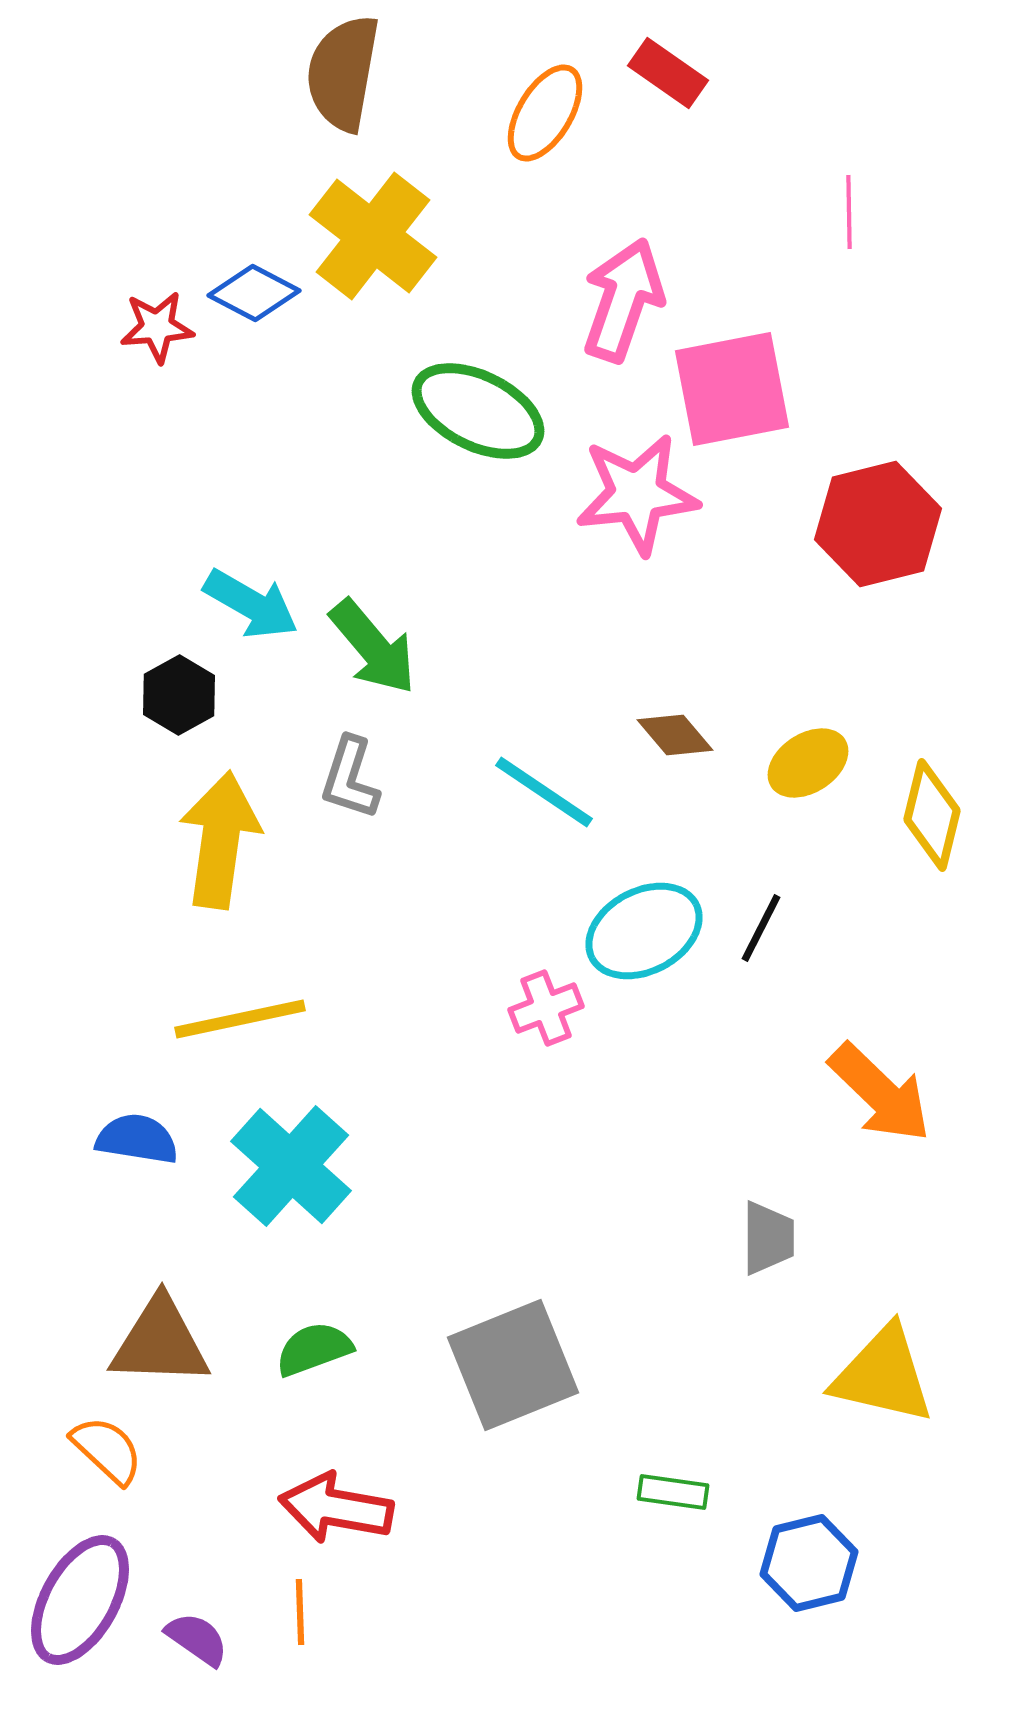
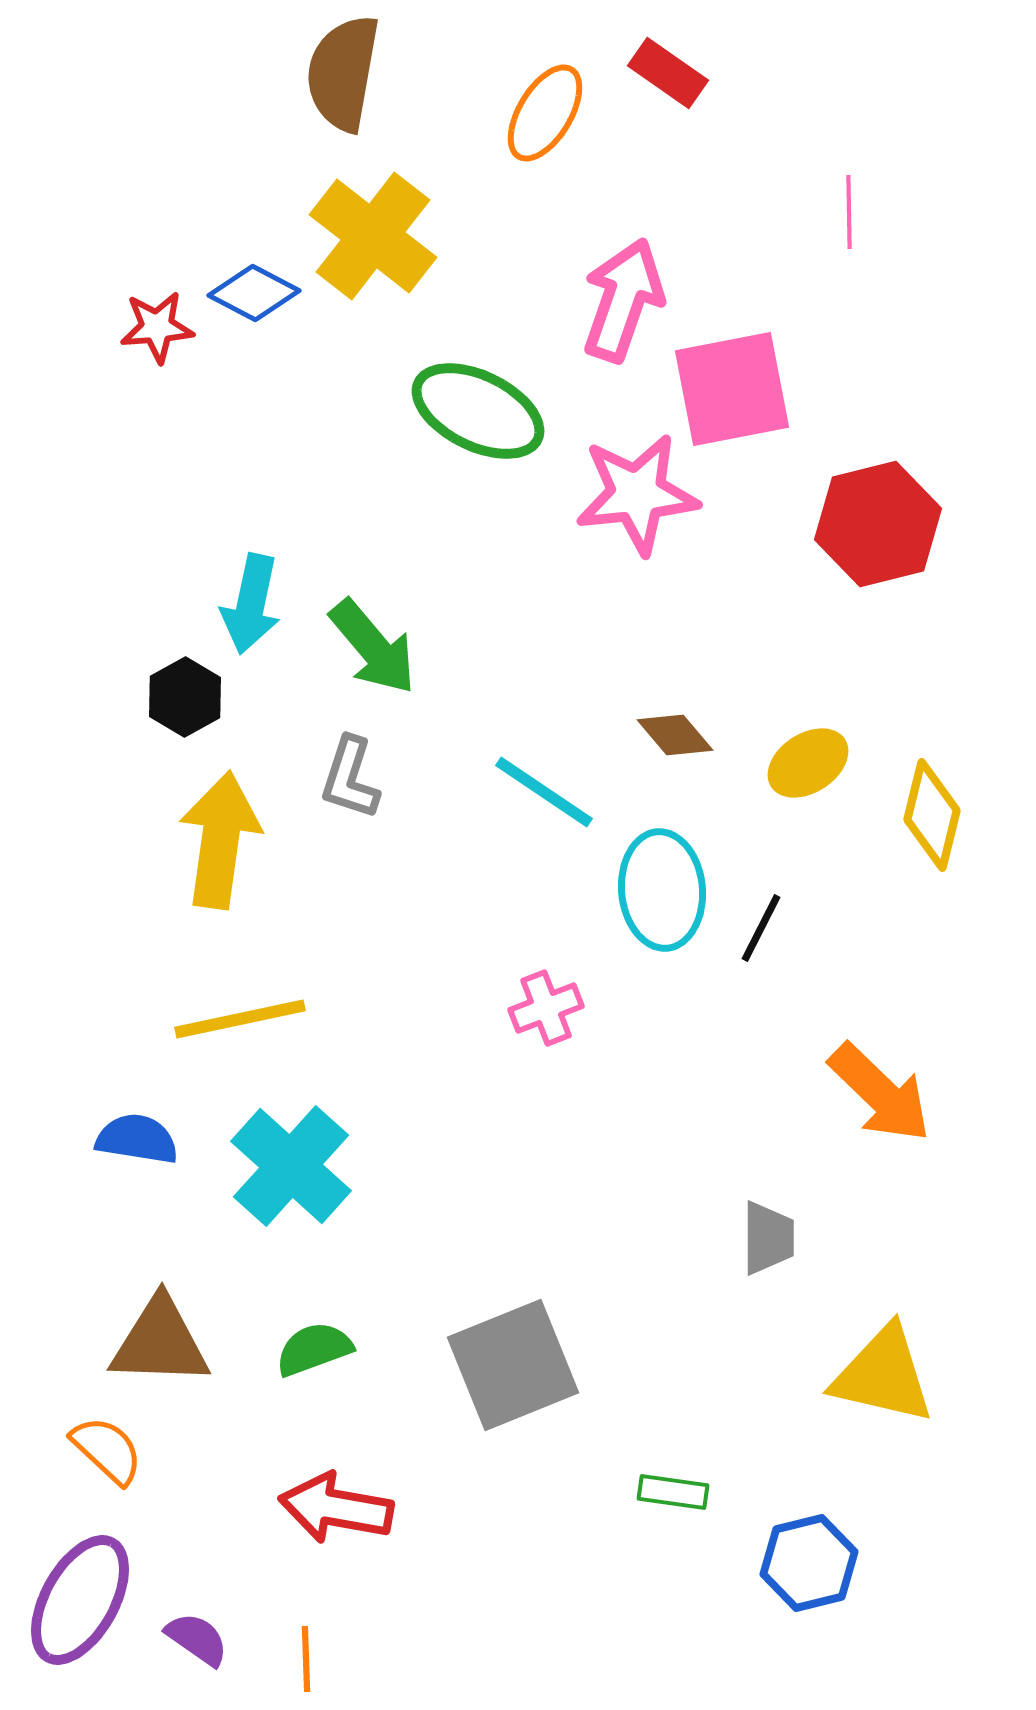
cyan arrow: rotated 72 degrees clockwise
black hexagon: moved 6 px right, 2 px down
cyan ellipse: moved 18 px right, 41 px up; rotated 67 degrees counterclockwise
orange line: moved 6 px right, 47 px down
